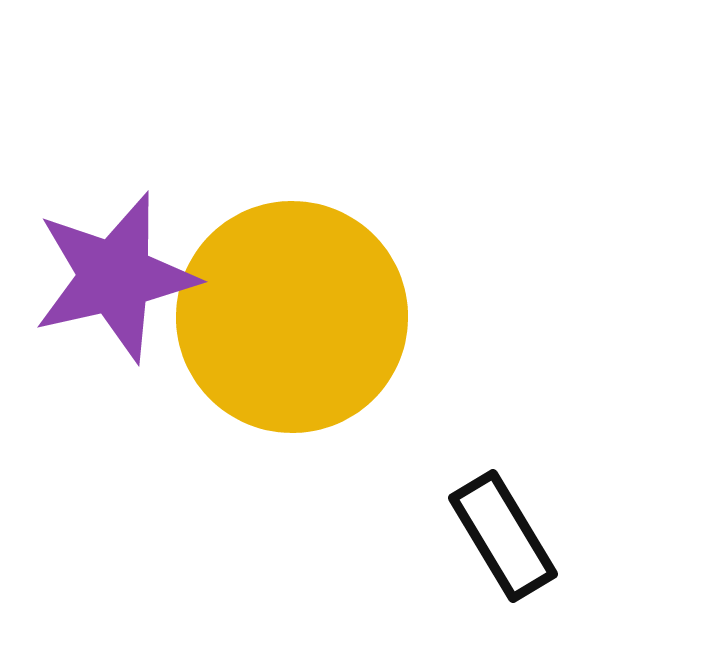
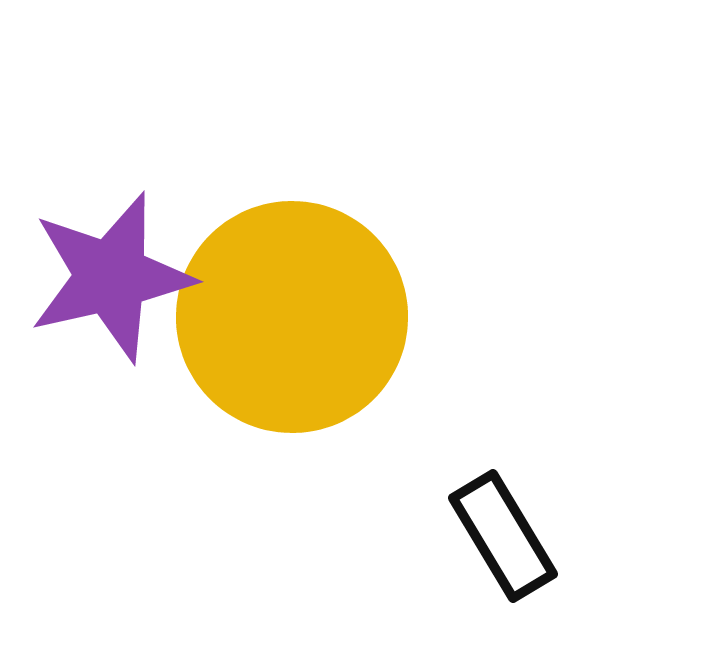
purple star: moved 4 px left
